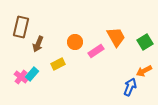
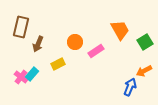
orange trapezoid: moved 4 px right, 7 px up
